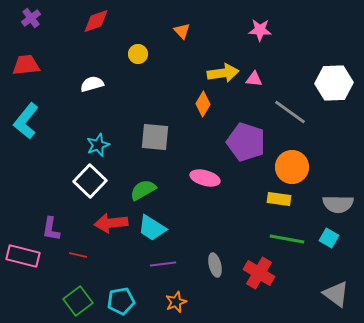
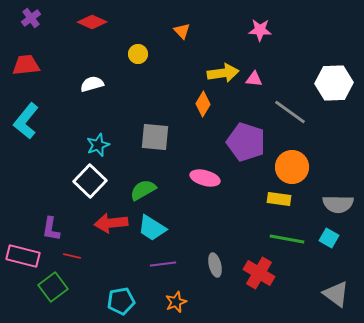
red diamond: moved 4 px left, 1 px down; rotated 44 degrees clockwise
red line: moved 6 px left, 1 px down
green square: moved 25 px left, 14 px up
